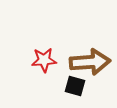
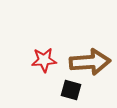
black square: moved 4 px left, 4 px down
